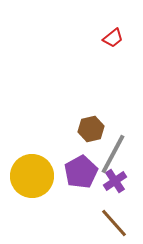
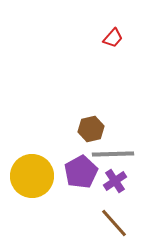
red trapezoid: rotated 10 degrees counterclockwise
gray line: rotated 60 degrees clockwise
